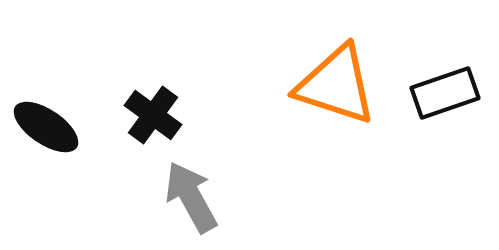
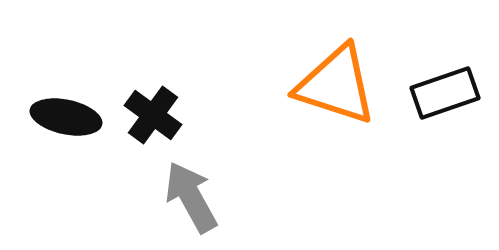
black ellipse: moved 20 px right, 10 px up; rotated 22 degrees counterclockwise
